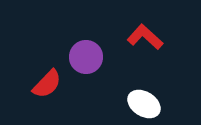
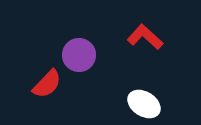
purple circle: moved 7 px left, 2 px up
